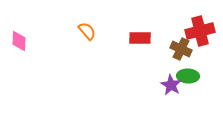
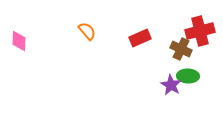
red rectangle: rotated 25 degrees counterclockwise
